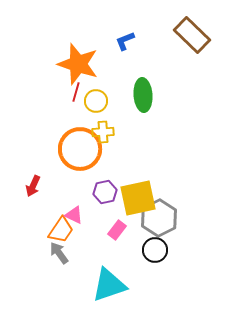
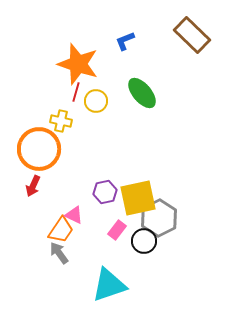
green ellipse: moved 1 px left, 2 px up; rotated 36 degrees counterclockwise
yellow cross: moved 42 px left, 11 px up; rotated 15 degrees clockwise
orange circle: moved 41 px left
black circle: moved 11 px left, 9 px up
